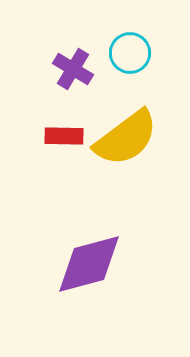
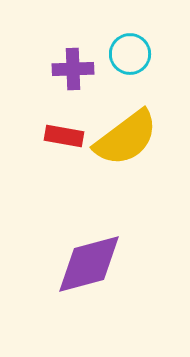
cyan circle: moved 1 px down
purple cross: rotated 33 degrees counterclockwise
red rectangle: rotated 9 degrees clockwise
